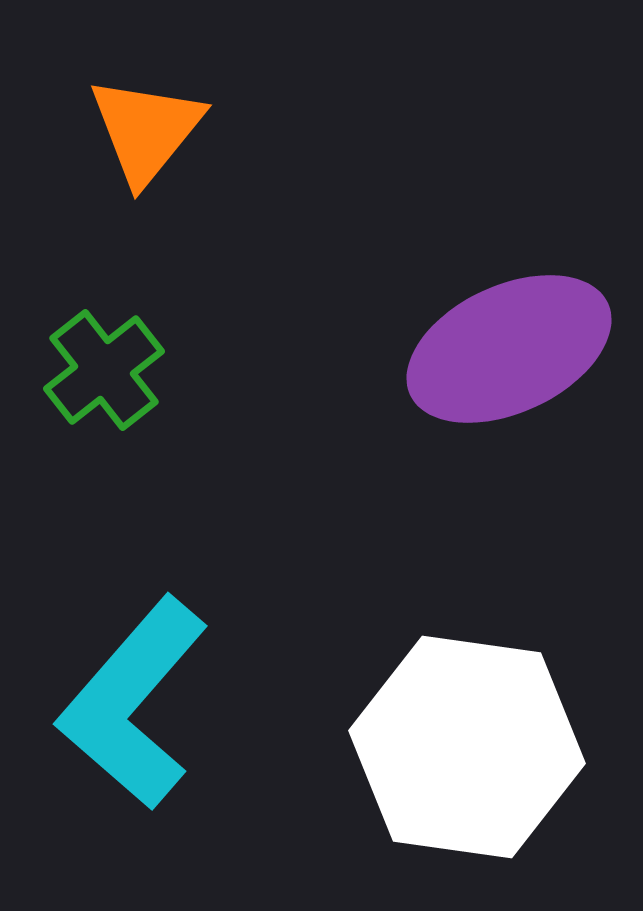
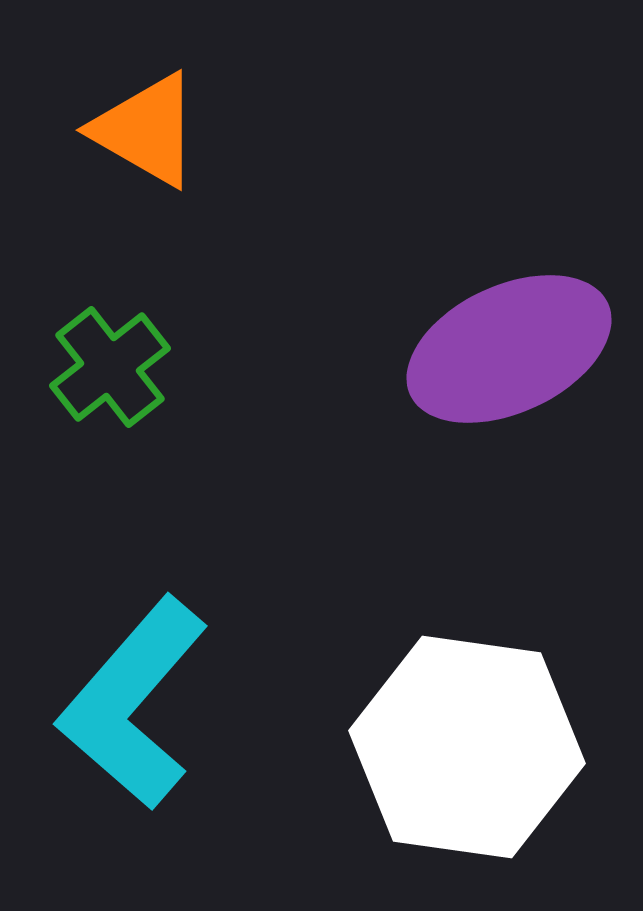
orange triangle: rotated 39 degrees counterclockwise
green cross: moved 6 px right, 3 px up
